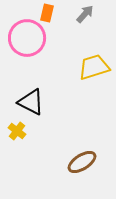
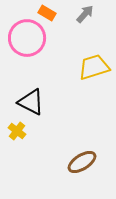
orange rectangle: rotated 72 degrees counterclockwise
